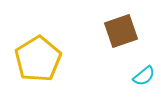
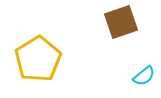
brown square: moved 9 px up
